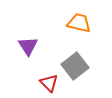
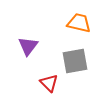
purple triangle: rotated 10 degrees clockwise
gray square: moved 5 px up; rotated 28 degrees clockwise
